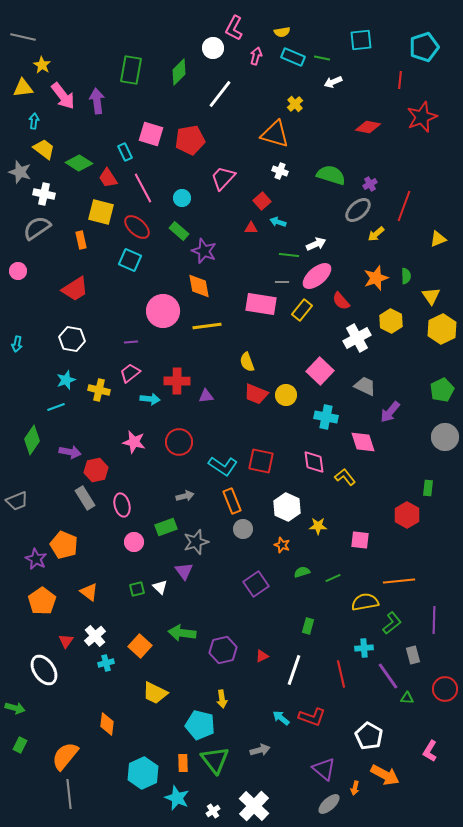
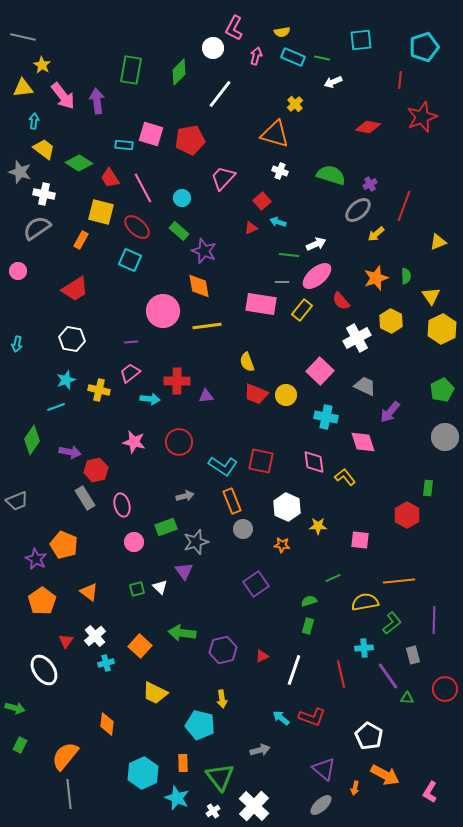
cyan rectangle at (125, 152): moved 1 px left, 7 px up; rotated 60 degrees counterclockwise
red trapezoid at (108, 178): moved 2 px right
red triangle at (251, 228): rotated 24 degrees counterclockwise
yellow triangle at (438, 239): moved 3 px down
orange rectangle at (81, 240): rotated 42 degrees clockwise
orange star at (282, 545): rotated 14 degrees counterclockwise
green semicircle at (302, 572): moved 7 px right, 29 px down
pink L-shape at (430, 751): moved 41 px down
green triangle at (215, 760): moved 5 px right, 17 px down
gray ellipse at (329, 804): moved 8 px left, 1 px down
